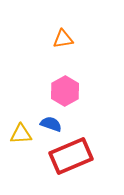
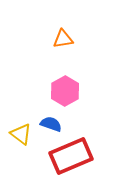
yellow triangle: rotated 40 degrees clockwise
